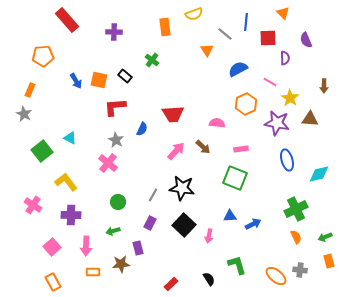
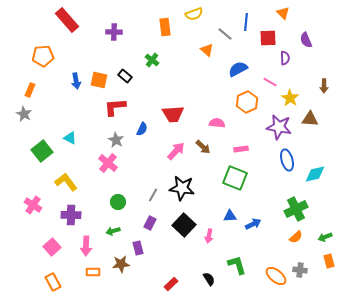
orange triangle at (207, 50): rotated 16 degrees counterclockwise
blue arrow at (76, 81): rotated 21 degrees clockwise
orange hexagon at (246, 104): moved 1 px right, 2 px up
purple star at (277, 123): moved 2 px right, 4 px down
cyan diamond at (319, 174): moved 4 px left
orange semicircle at (296, 237): rotated 72 degrees clockwise
